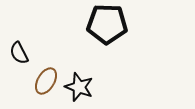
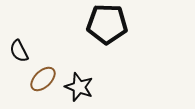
black semicircle: moved 2 px up
brown ellipse: moved 3 px left, 2 px up; rotated 16 degrees clockwise
